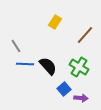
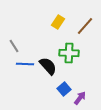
yellow rectangle: moved 3 px right
brown line: moved 9 px up
gray line: moved 2 px left
green cross: moved 10 px left, 14 px up; rotated 30 degrees counterclockwise
purple arrow: moved 1 px left; rotated 56 degrees counterclockwise
